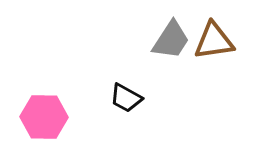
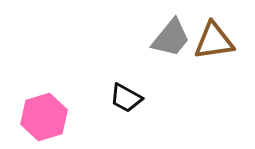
gray trapezoid: moved 2 px up; rotated 6 degrees clockwise
pink hexagon: rotated 18 degrees counterclockwise
